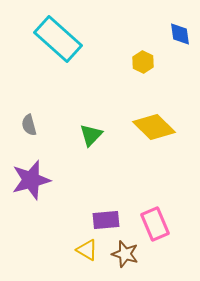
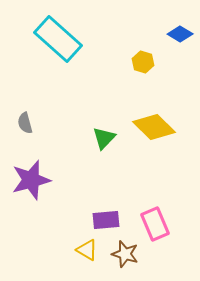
blue diamond: rotated 50 degrees counterclockwise
yellow hexagon: rotated 10 degrees counterclockwise
gray semicircle: moved 4 px left, 2 px up
green triangle: moved 13 px right, 3 px down
